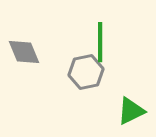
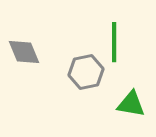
green line: moved 14 px right
green triangle: moved 7 px up; rotated 36 degrees clockwise
